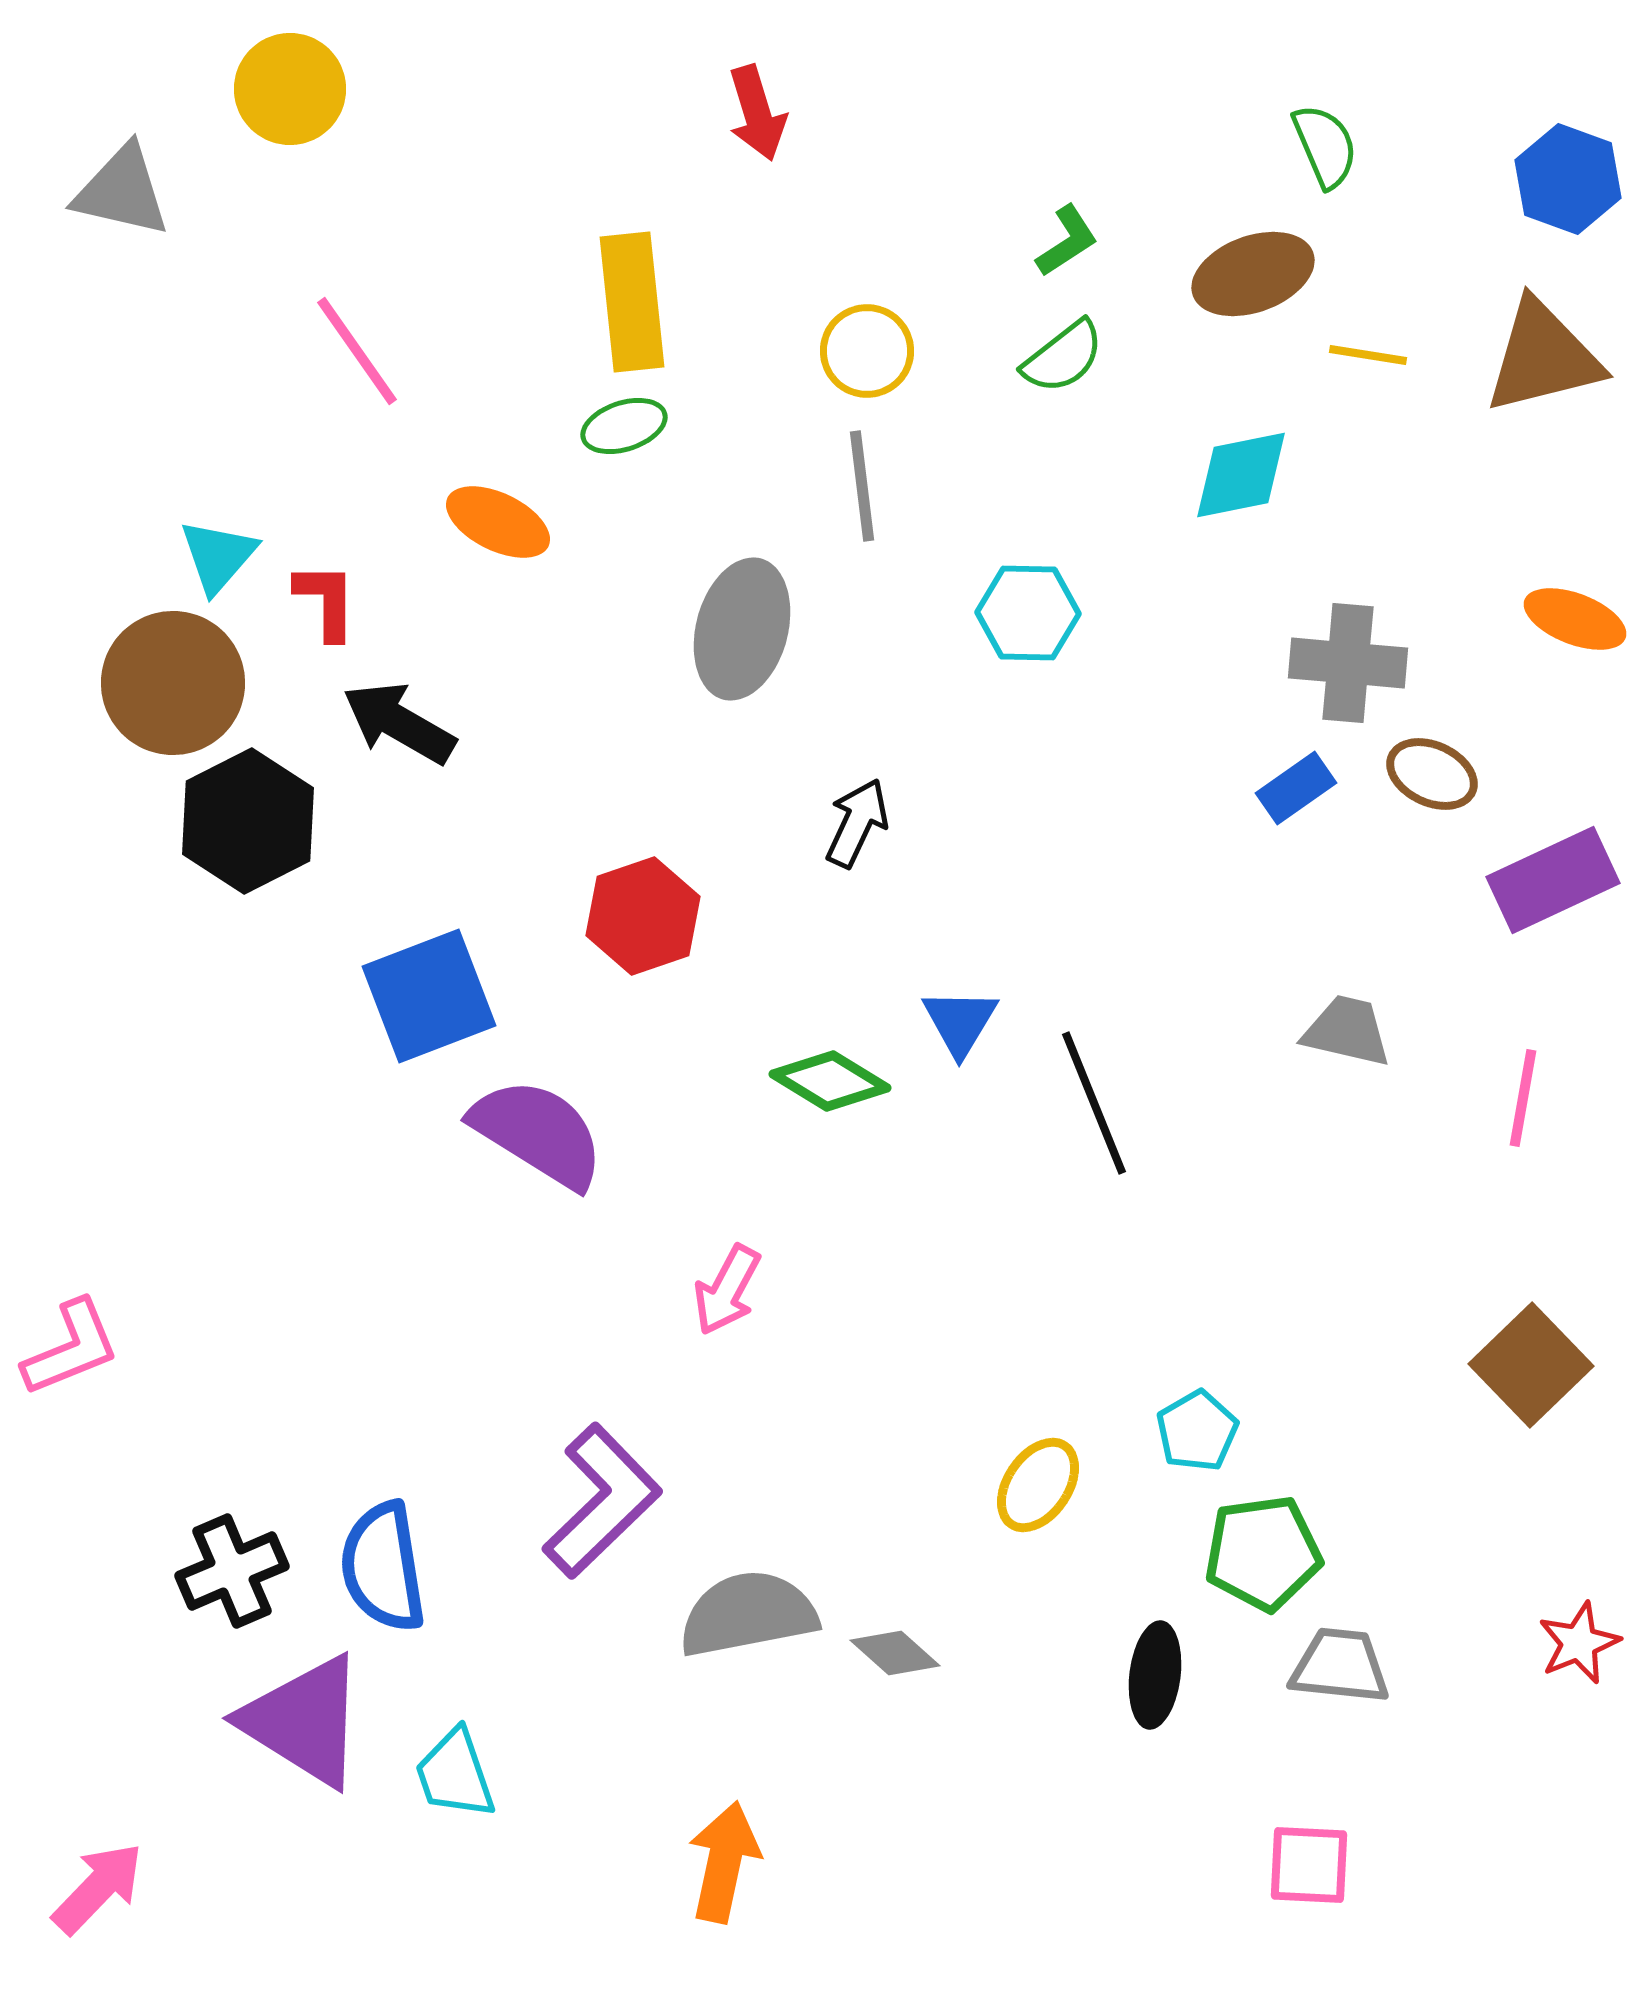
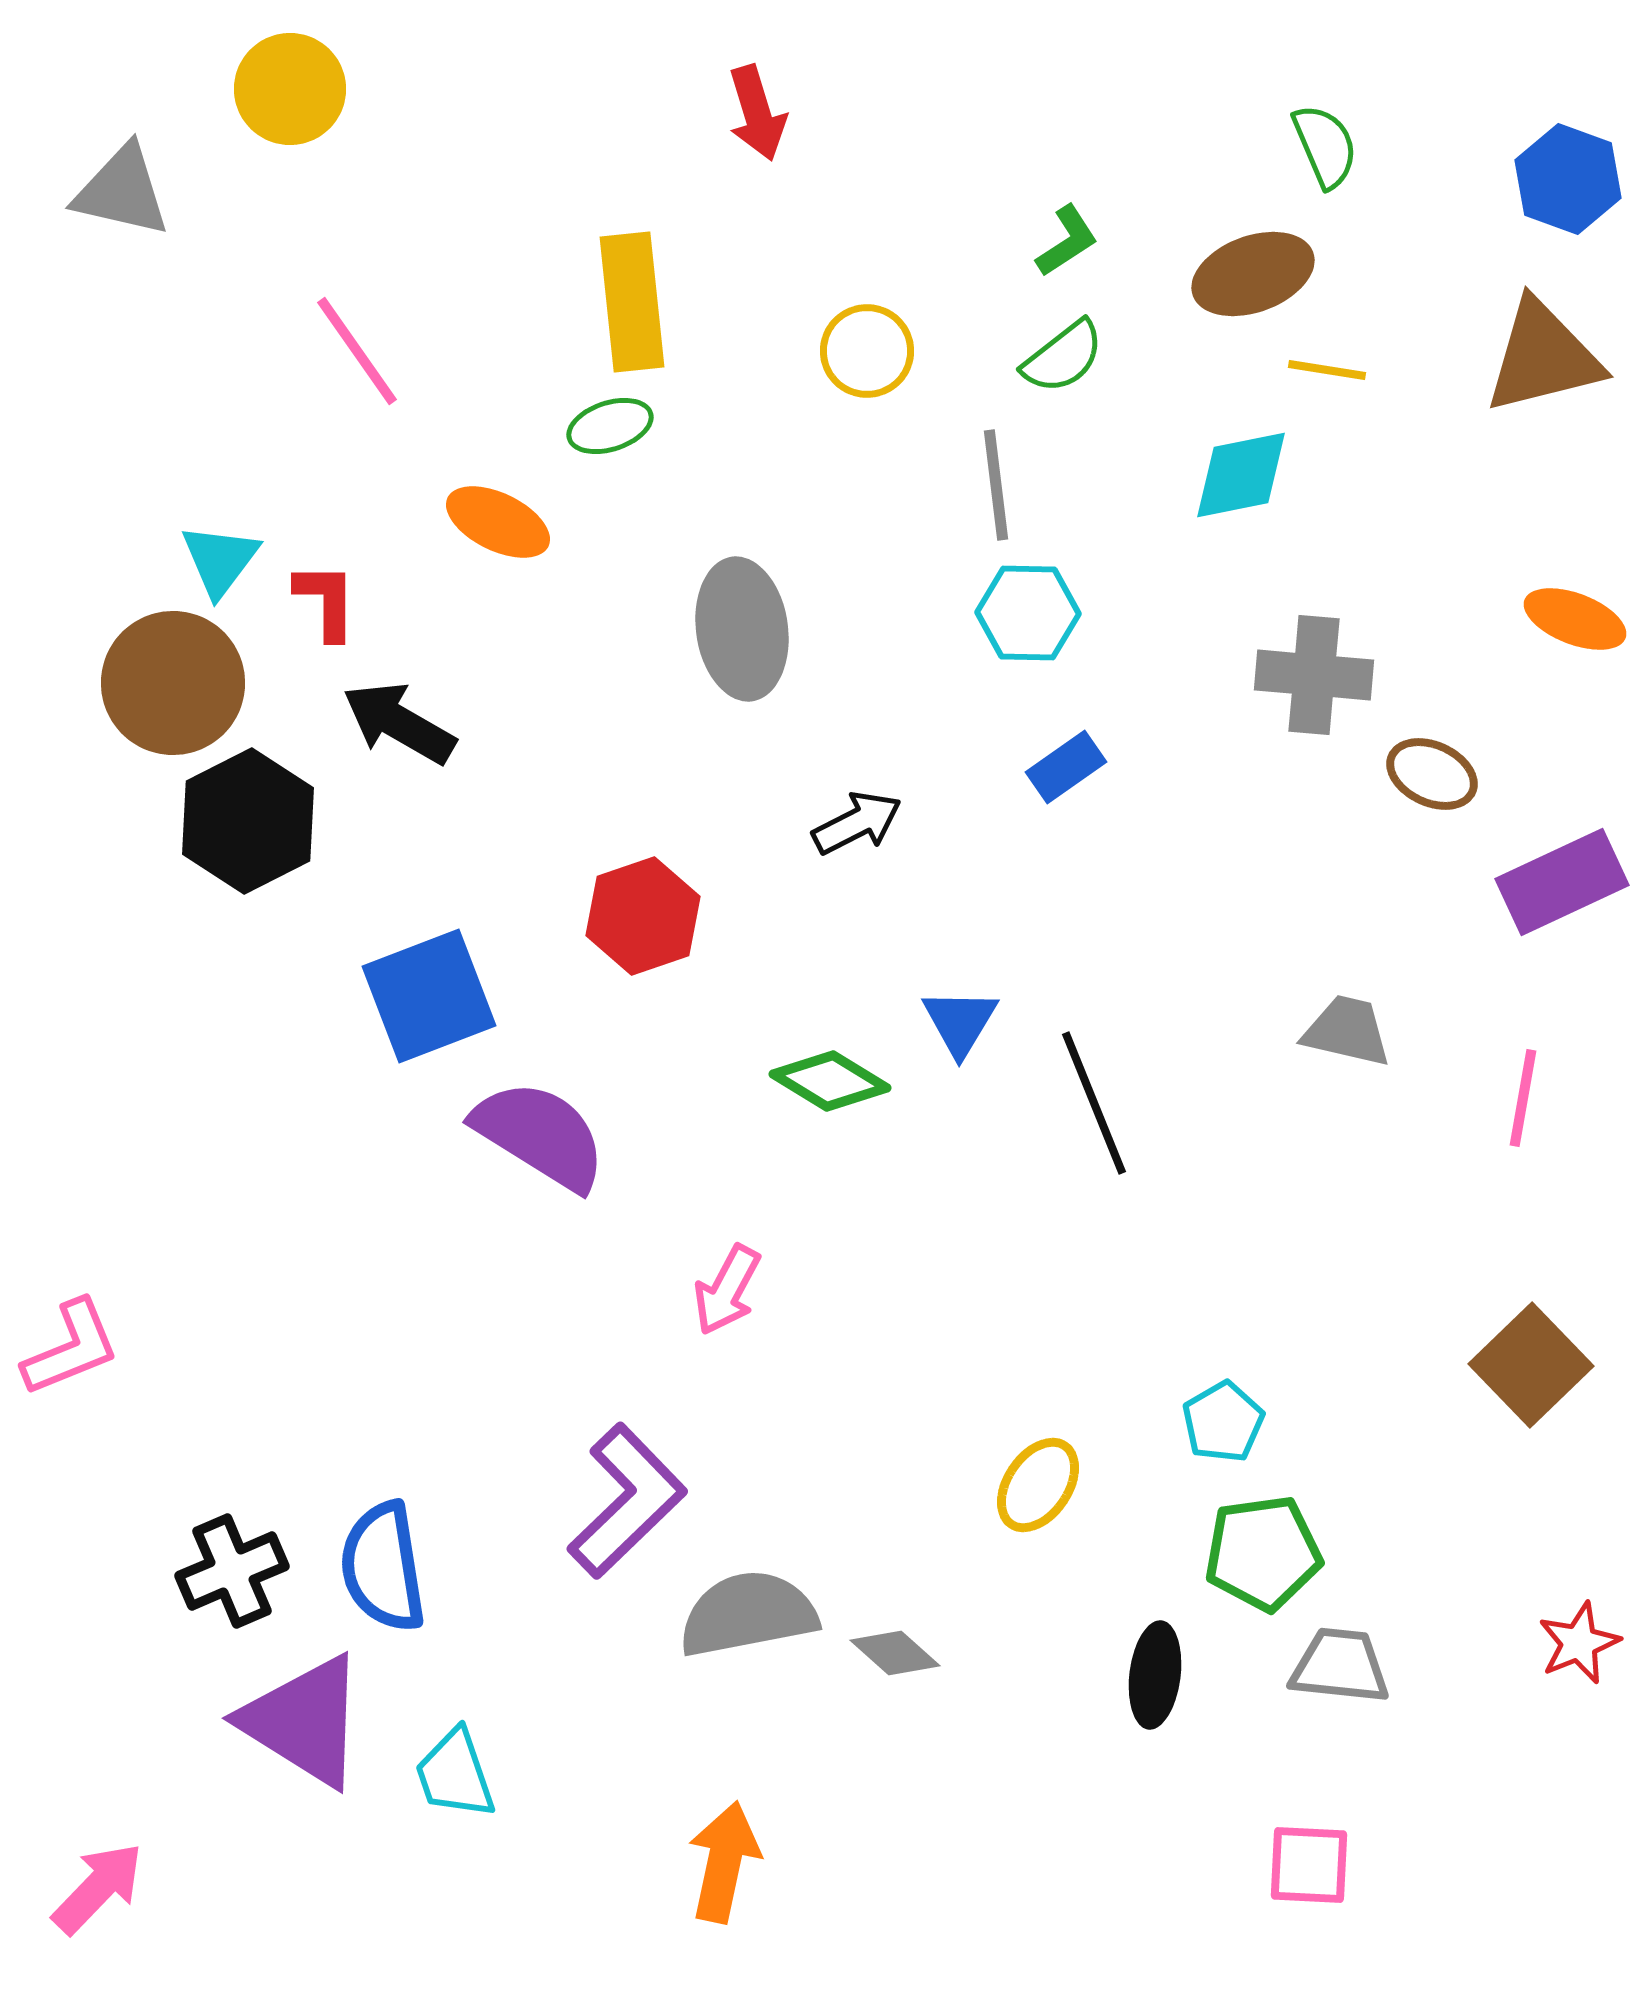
yellow line at (1368, 355): moved 41 px left, 15 px down
green ellipse at (624, 426): moved 14 px left
gray line at (862, 486): moved 134 px right, 1 px up
cyan triangle at (218, 556): moved 2 px right, 4 px down; rotated 4 degrees counterclockwise
gray ellipse at (742, 629): rotated 23 degrees counterclockwise
gray cross at (1348, 663): moved 34 px left, 12 px down
blue rectangle at (1296, 788): moved 230 px left, 21 px up
black arrow at (857, 823): rotated 38 degrees clockwise
purple rectangle at (1553, 880): moved 9 px right, 2 px down
purple semicircle at (538, 1133): moved 2 px right, 2 px down
cyan pentagon at (1197, 1431): moved 26 px right, 9 px up
purple L-shape at (602, 1501): moved 25 px right
